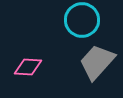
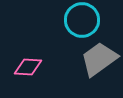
gray trapezoid: moved 2 px right, 3 px up; rotated 12 degrees clockwise
